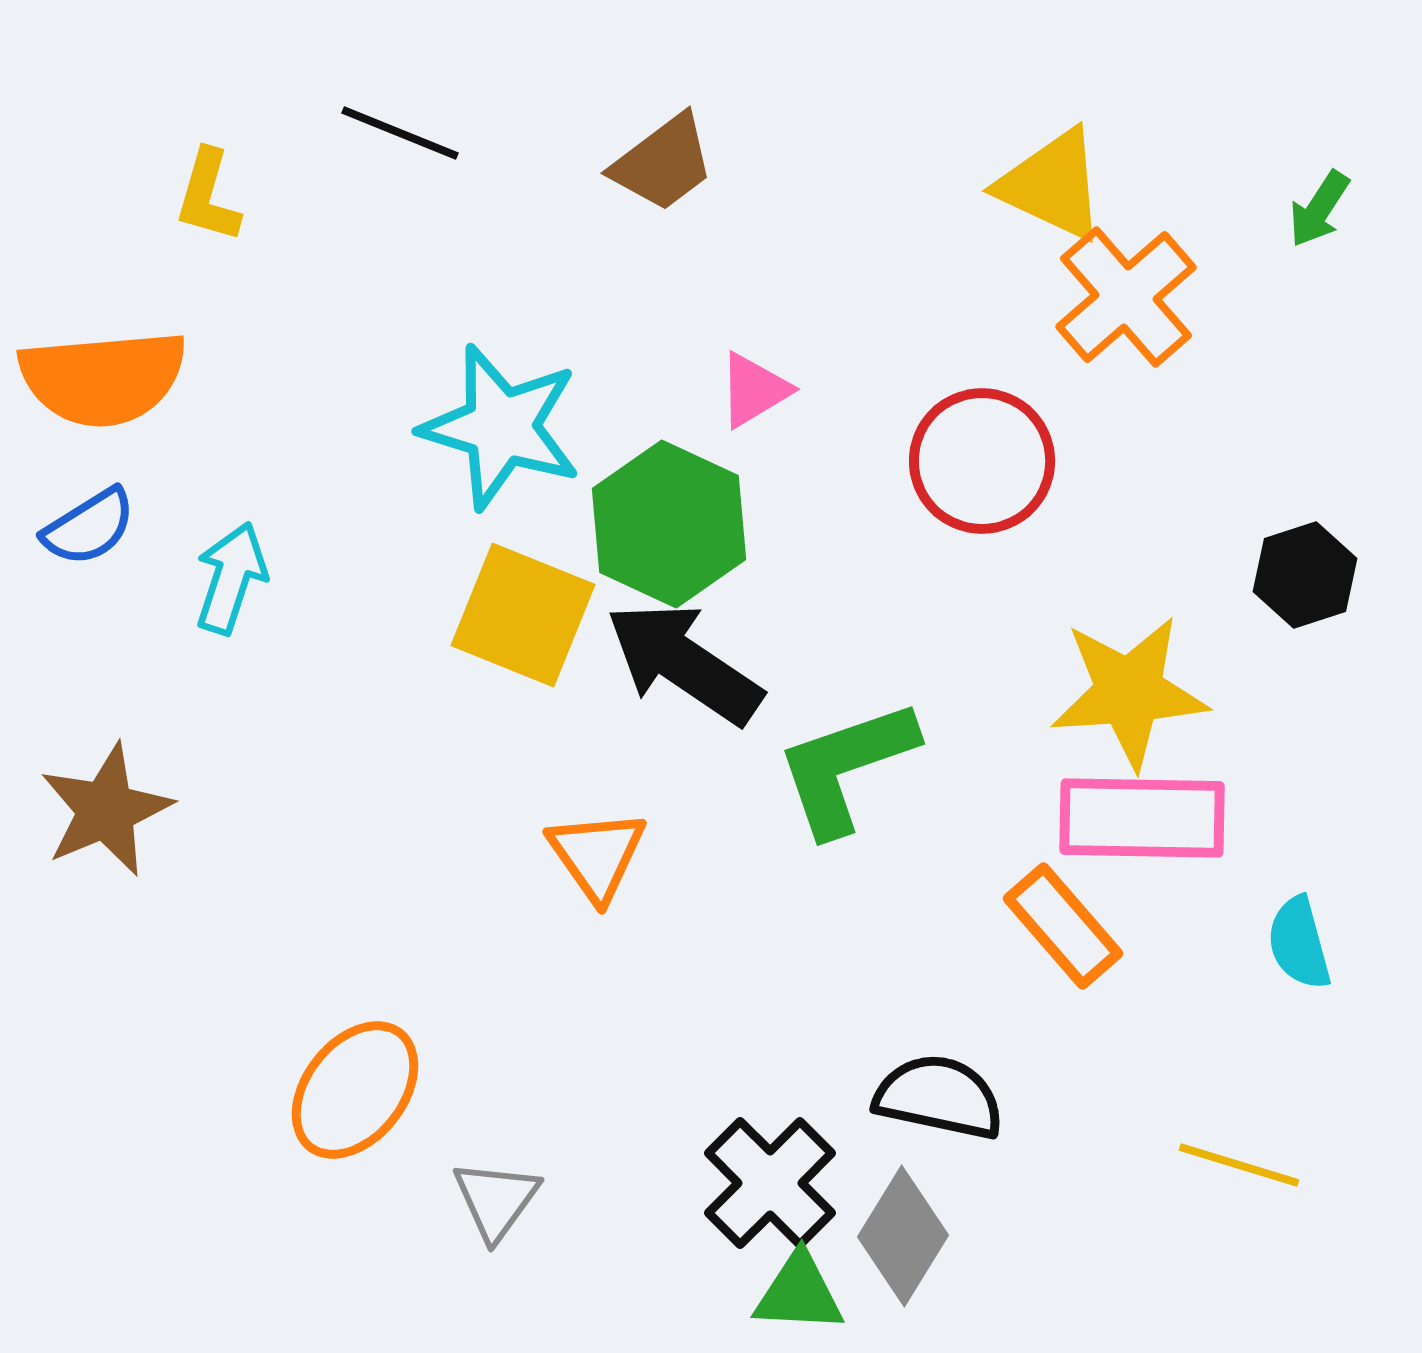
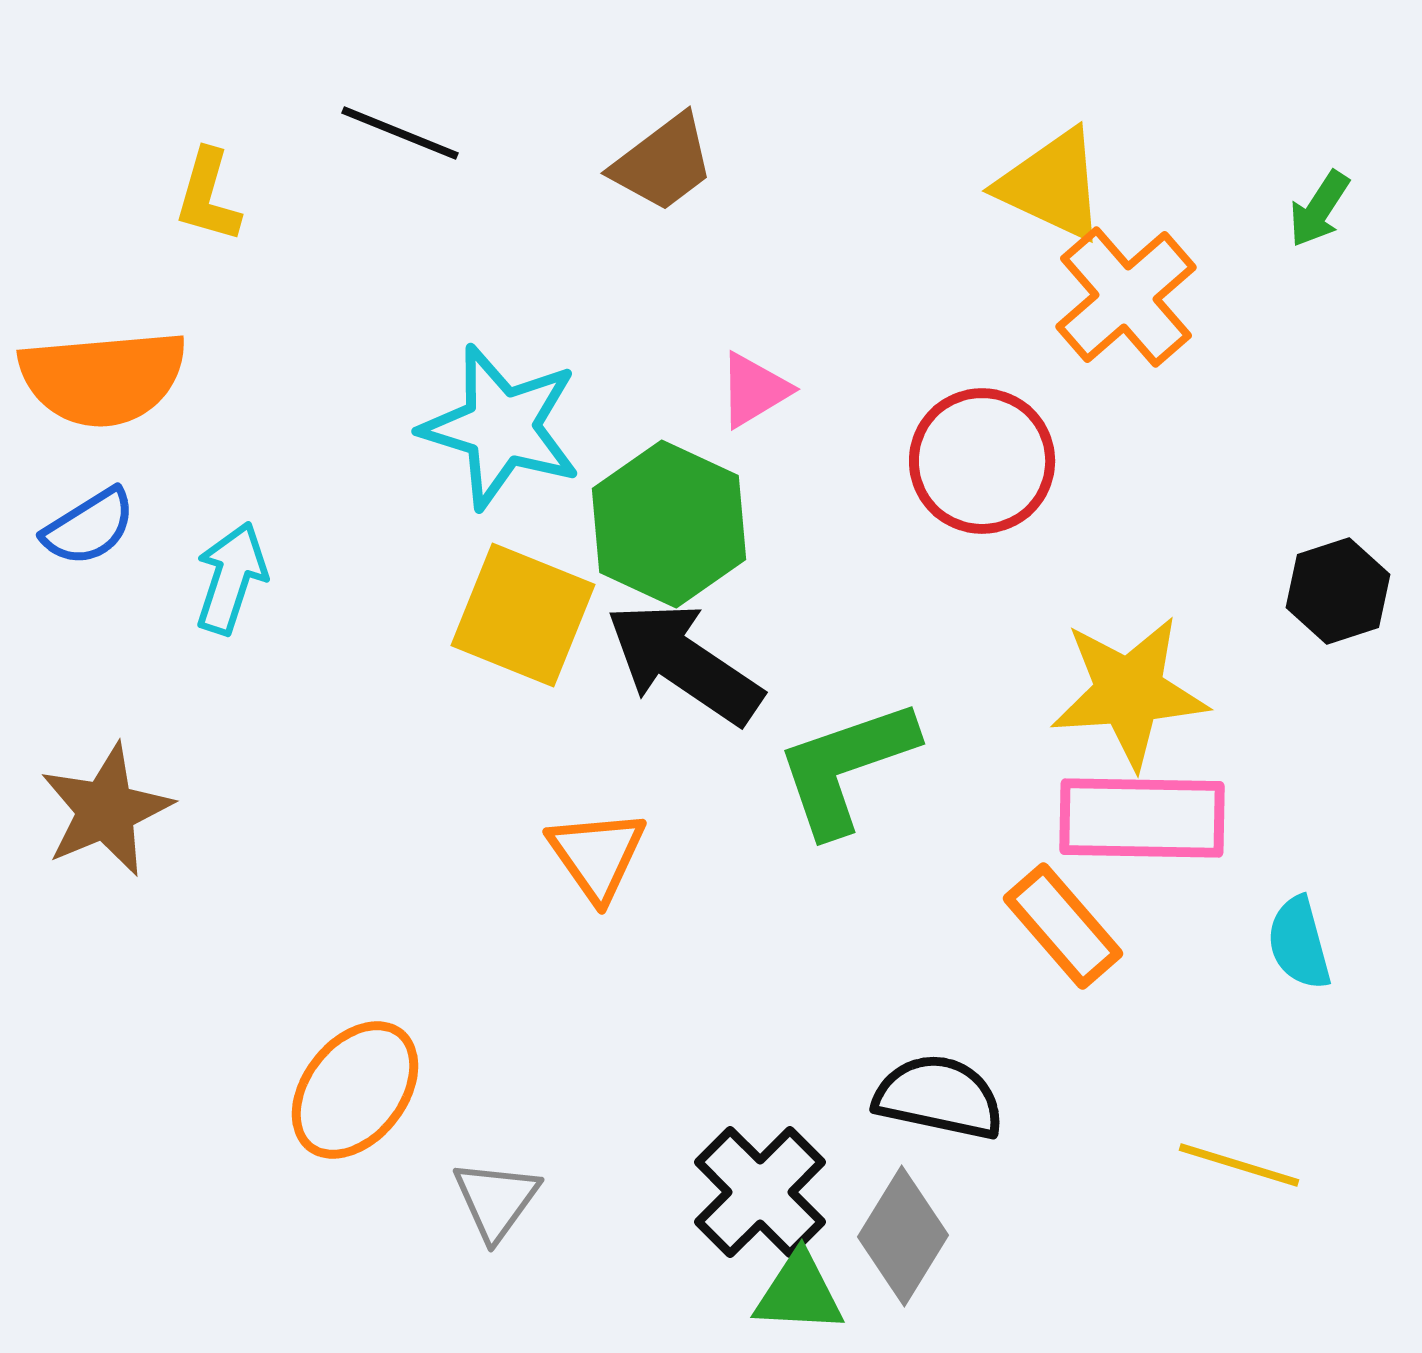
black hexagon: moved 33 px right, 16 px down
black cross: moved 10 px left, 9 px down
